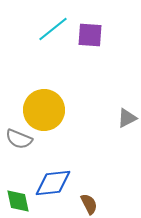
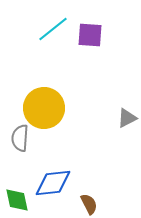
yellow circle: moved 2 px up
gray semicircle: moved 1 px right, 1 px up; rotated 72 degrees clockwise
green diamond: moved 1 px left, 1 px up
